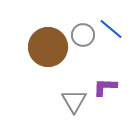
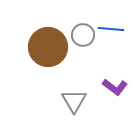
blue line: rotated 35 degrees counterclockwise
purple L-shape: moved 10 px right; rotated 145 degrees counterclockwise
